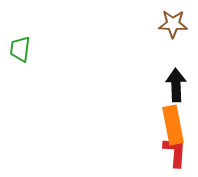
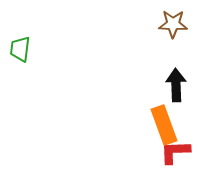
orange rectangle: moved 9 px left; rotated 9 degrees counterclockwise
red L-shape: rotated 96 degrees counterclockwise
